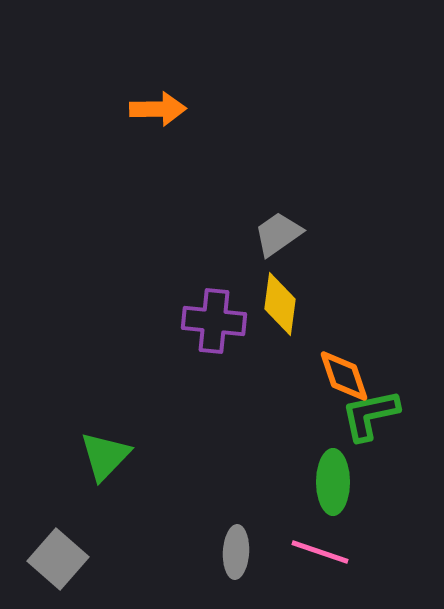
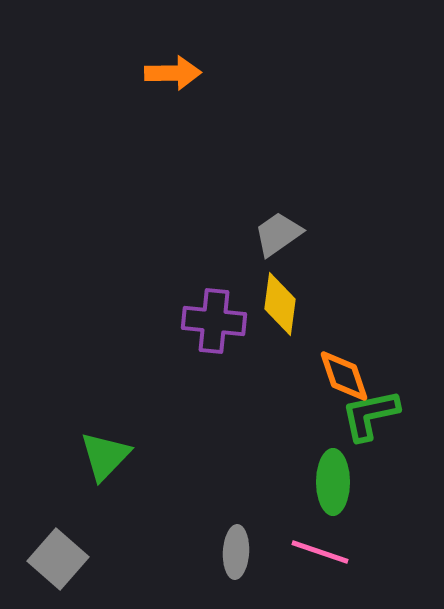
orange arrow: moved 15 px right, 36 px up
